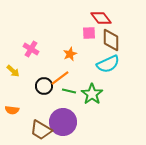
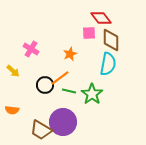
cyan semicircle: rotated 55 degrees counterclockwise
black circle: moved 1 px right, 1 px up
